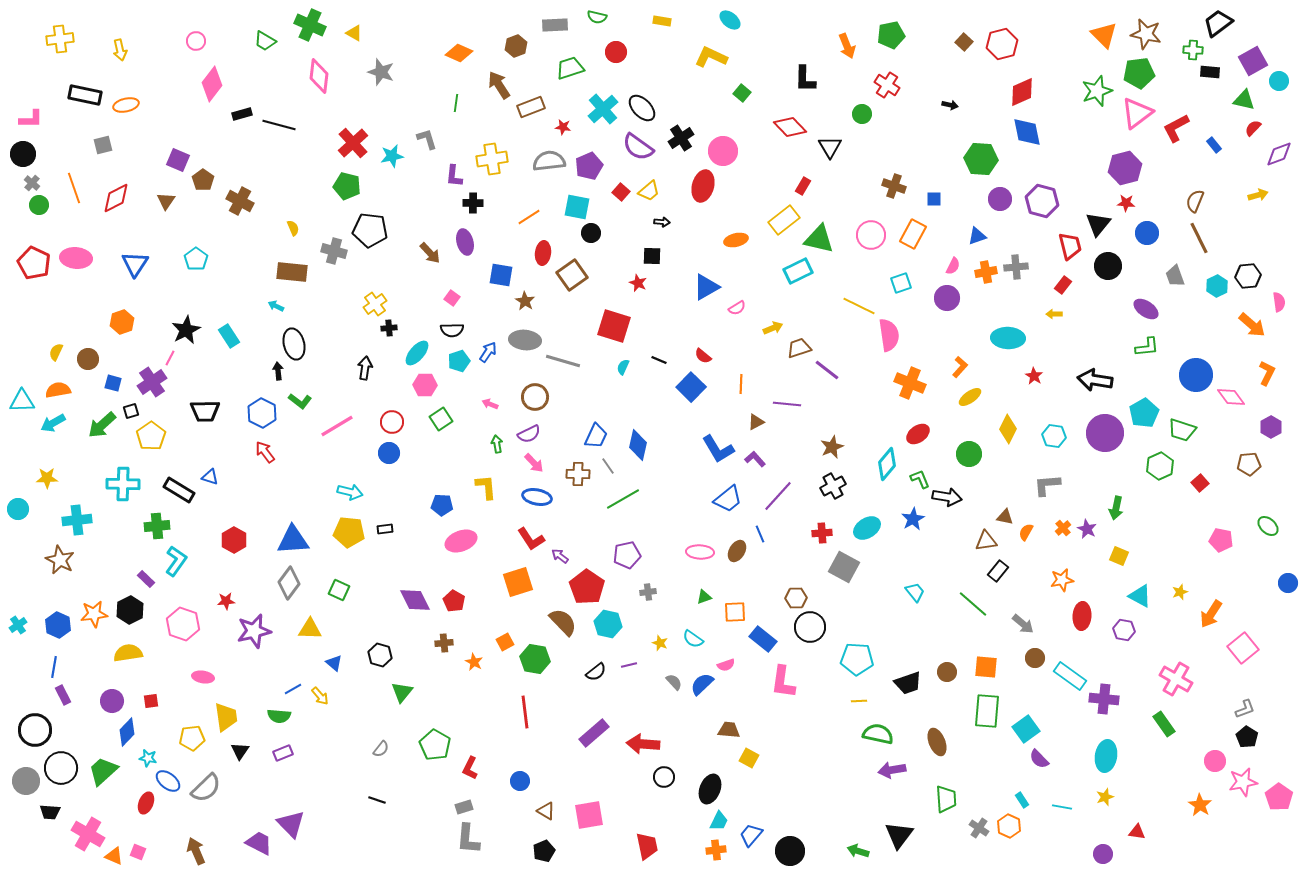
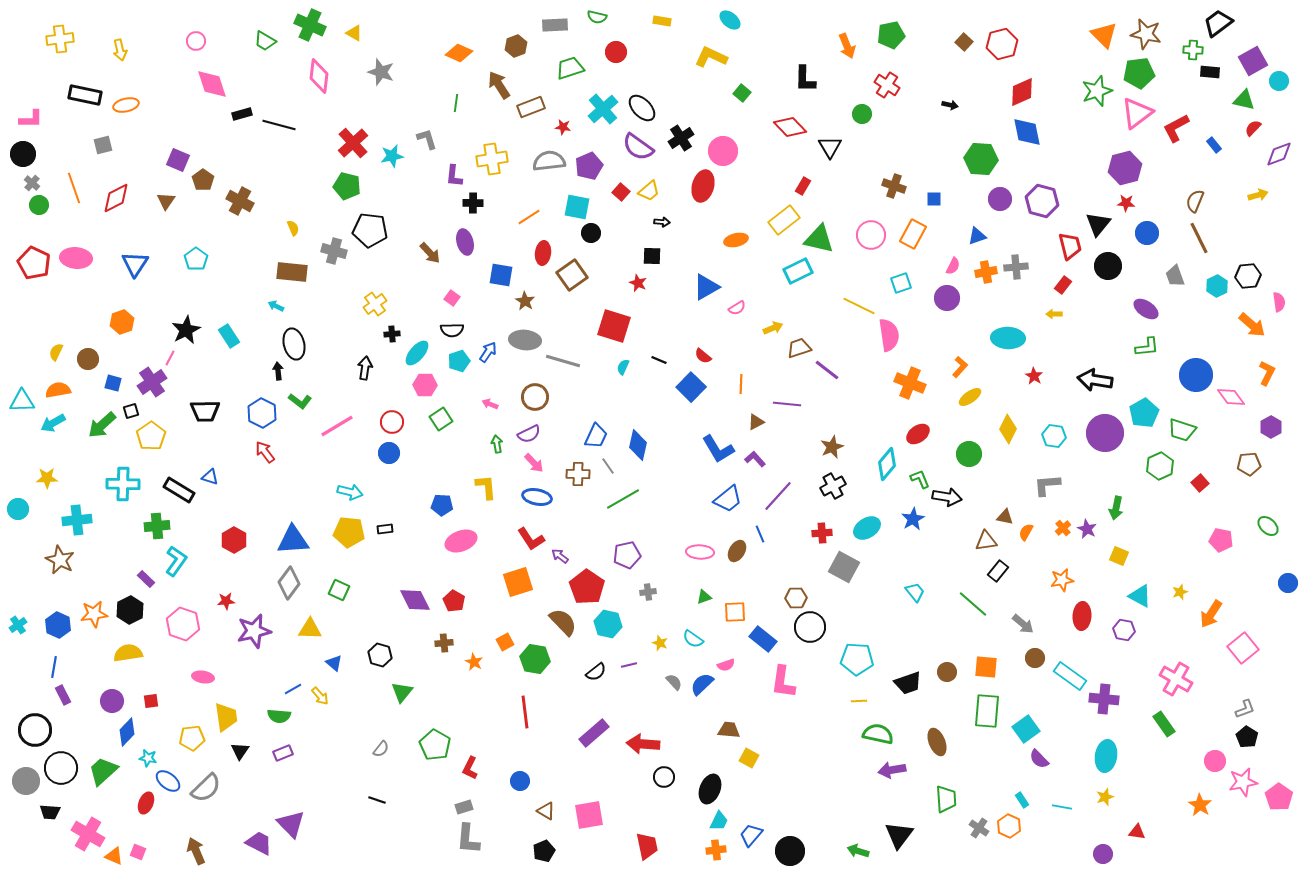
pink diamond at (212, 84): rotated 56 degrees counterclockwise
black cross at (389, 328): moved 3 px right, 6 px down
